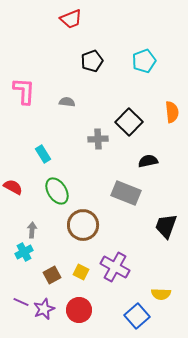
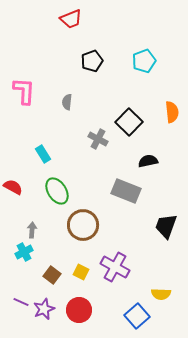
gray semicircle: rotated 91 degrees counterclockwise
gray cross: rotated 30 degrees clockwise
gray rectangle: moved 2 px up
brown square: rotated 24 degrees counterclockwise
